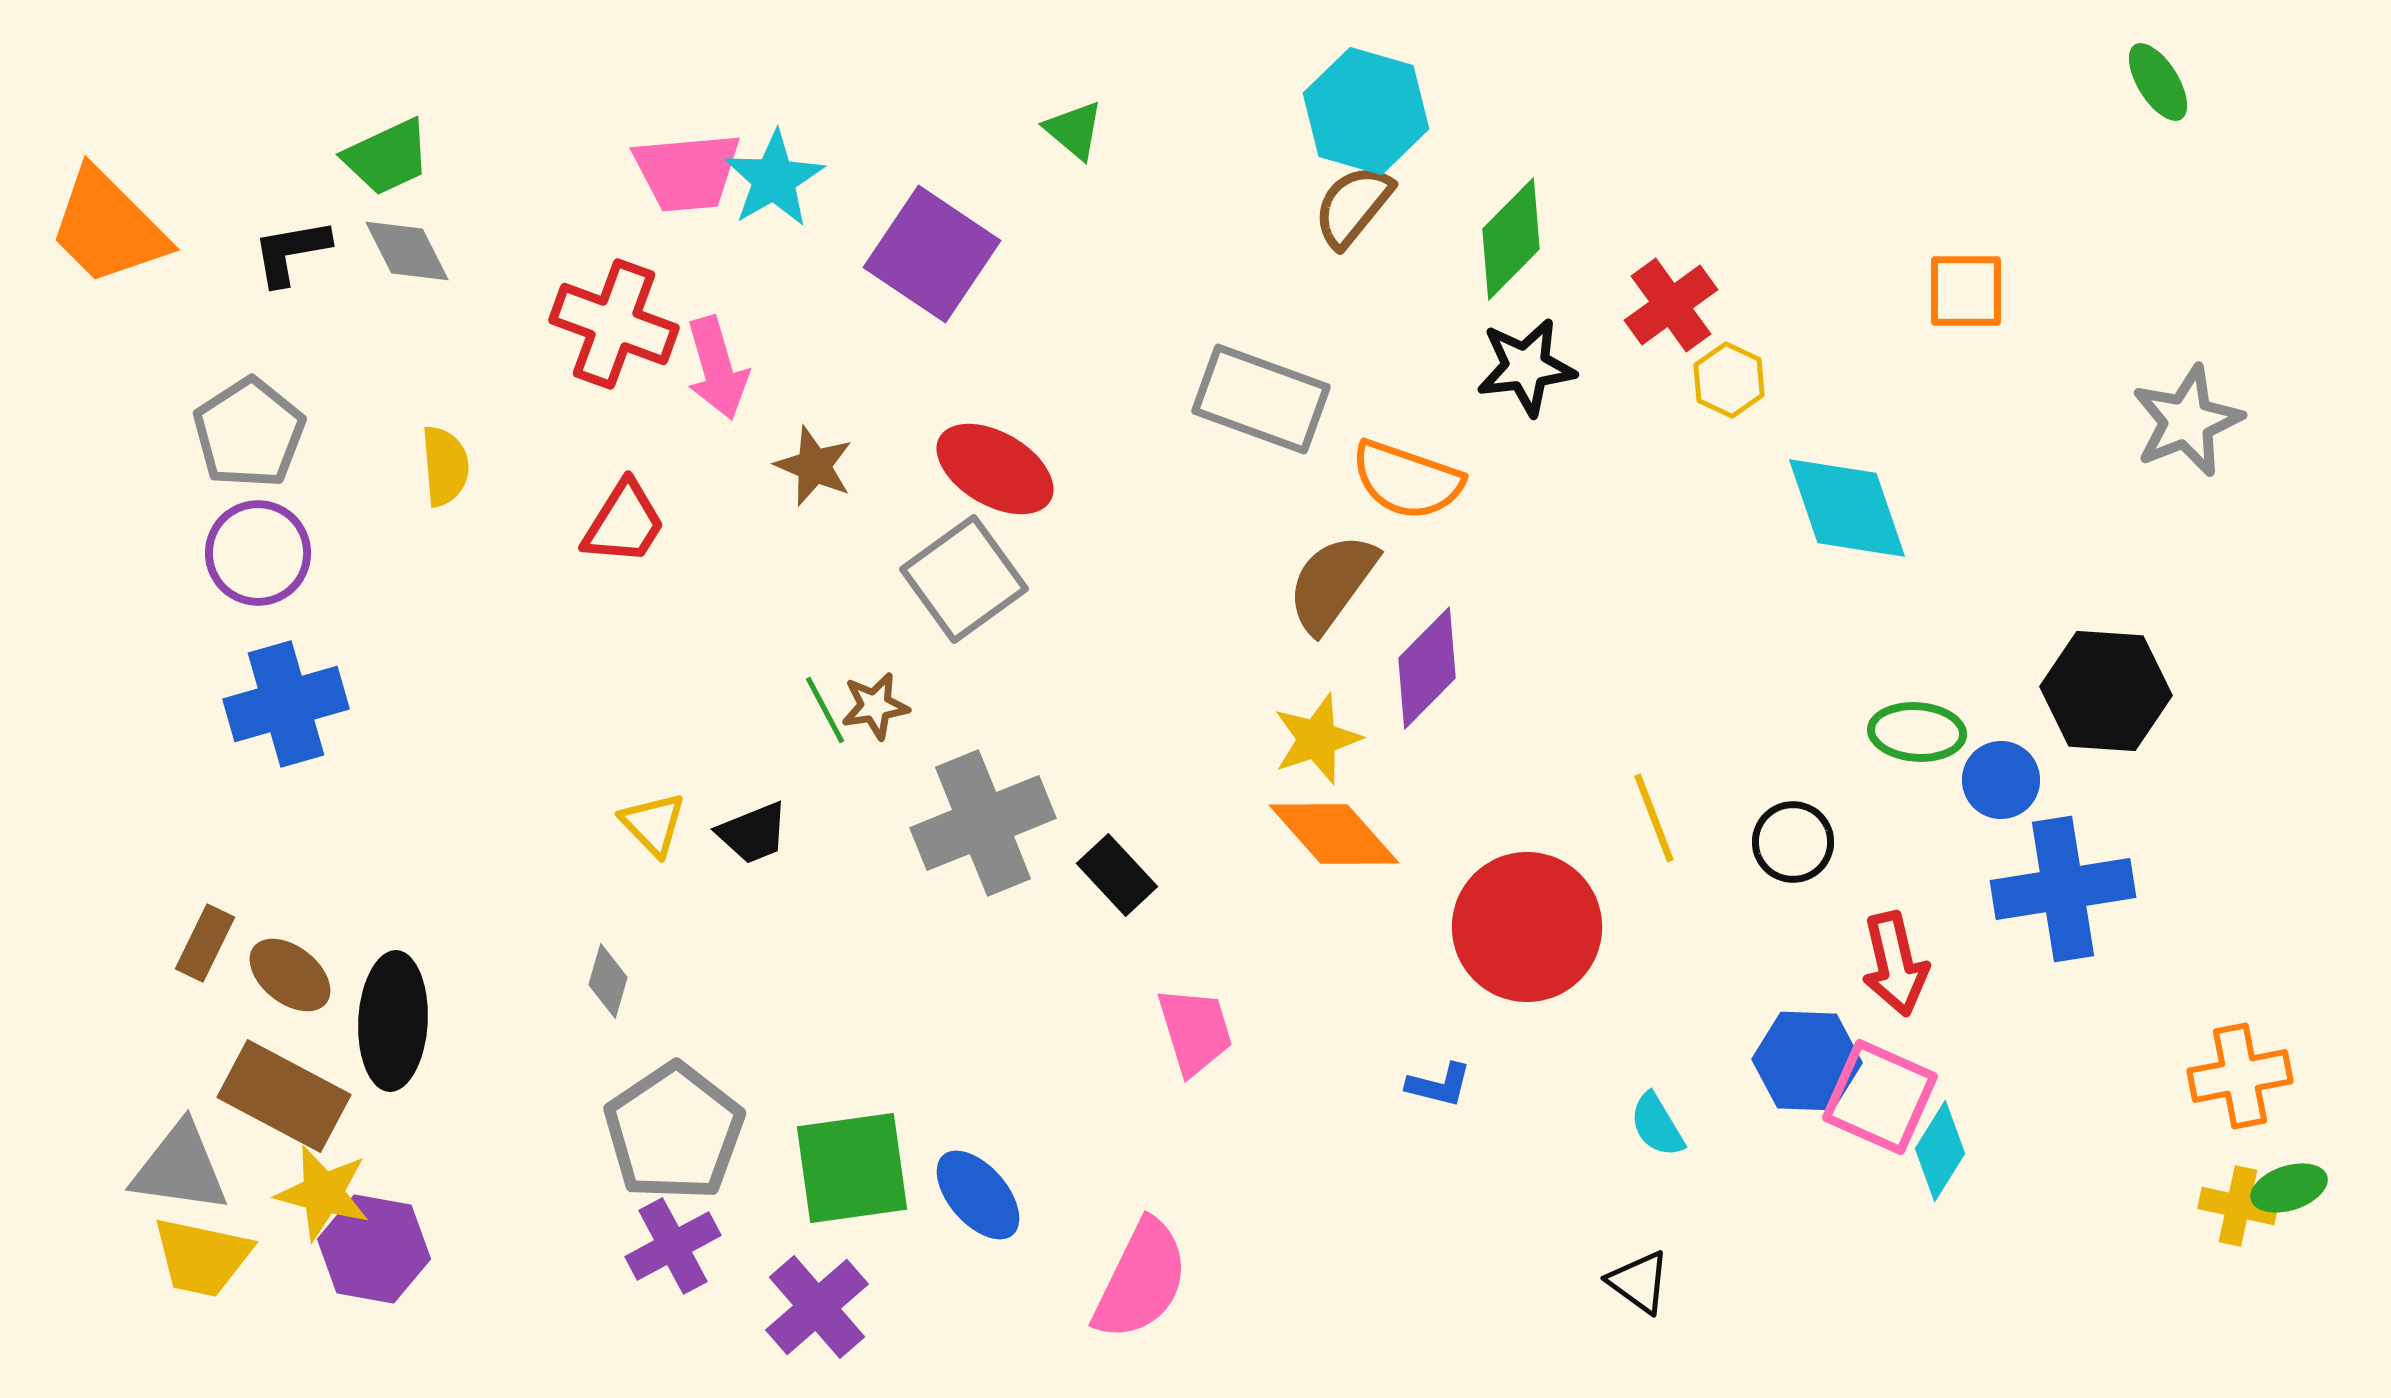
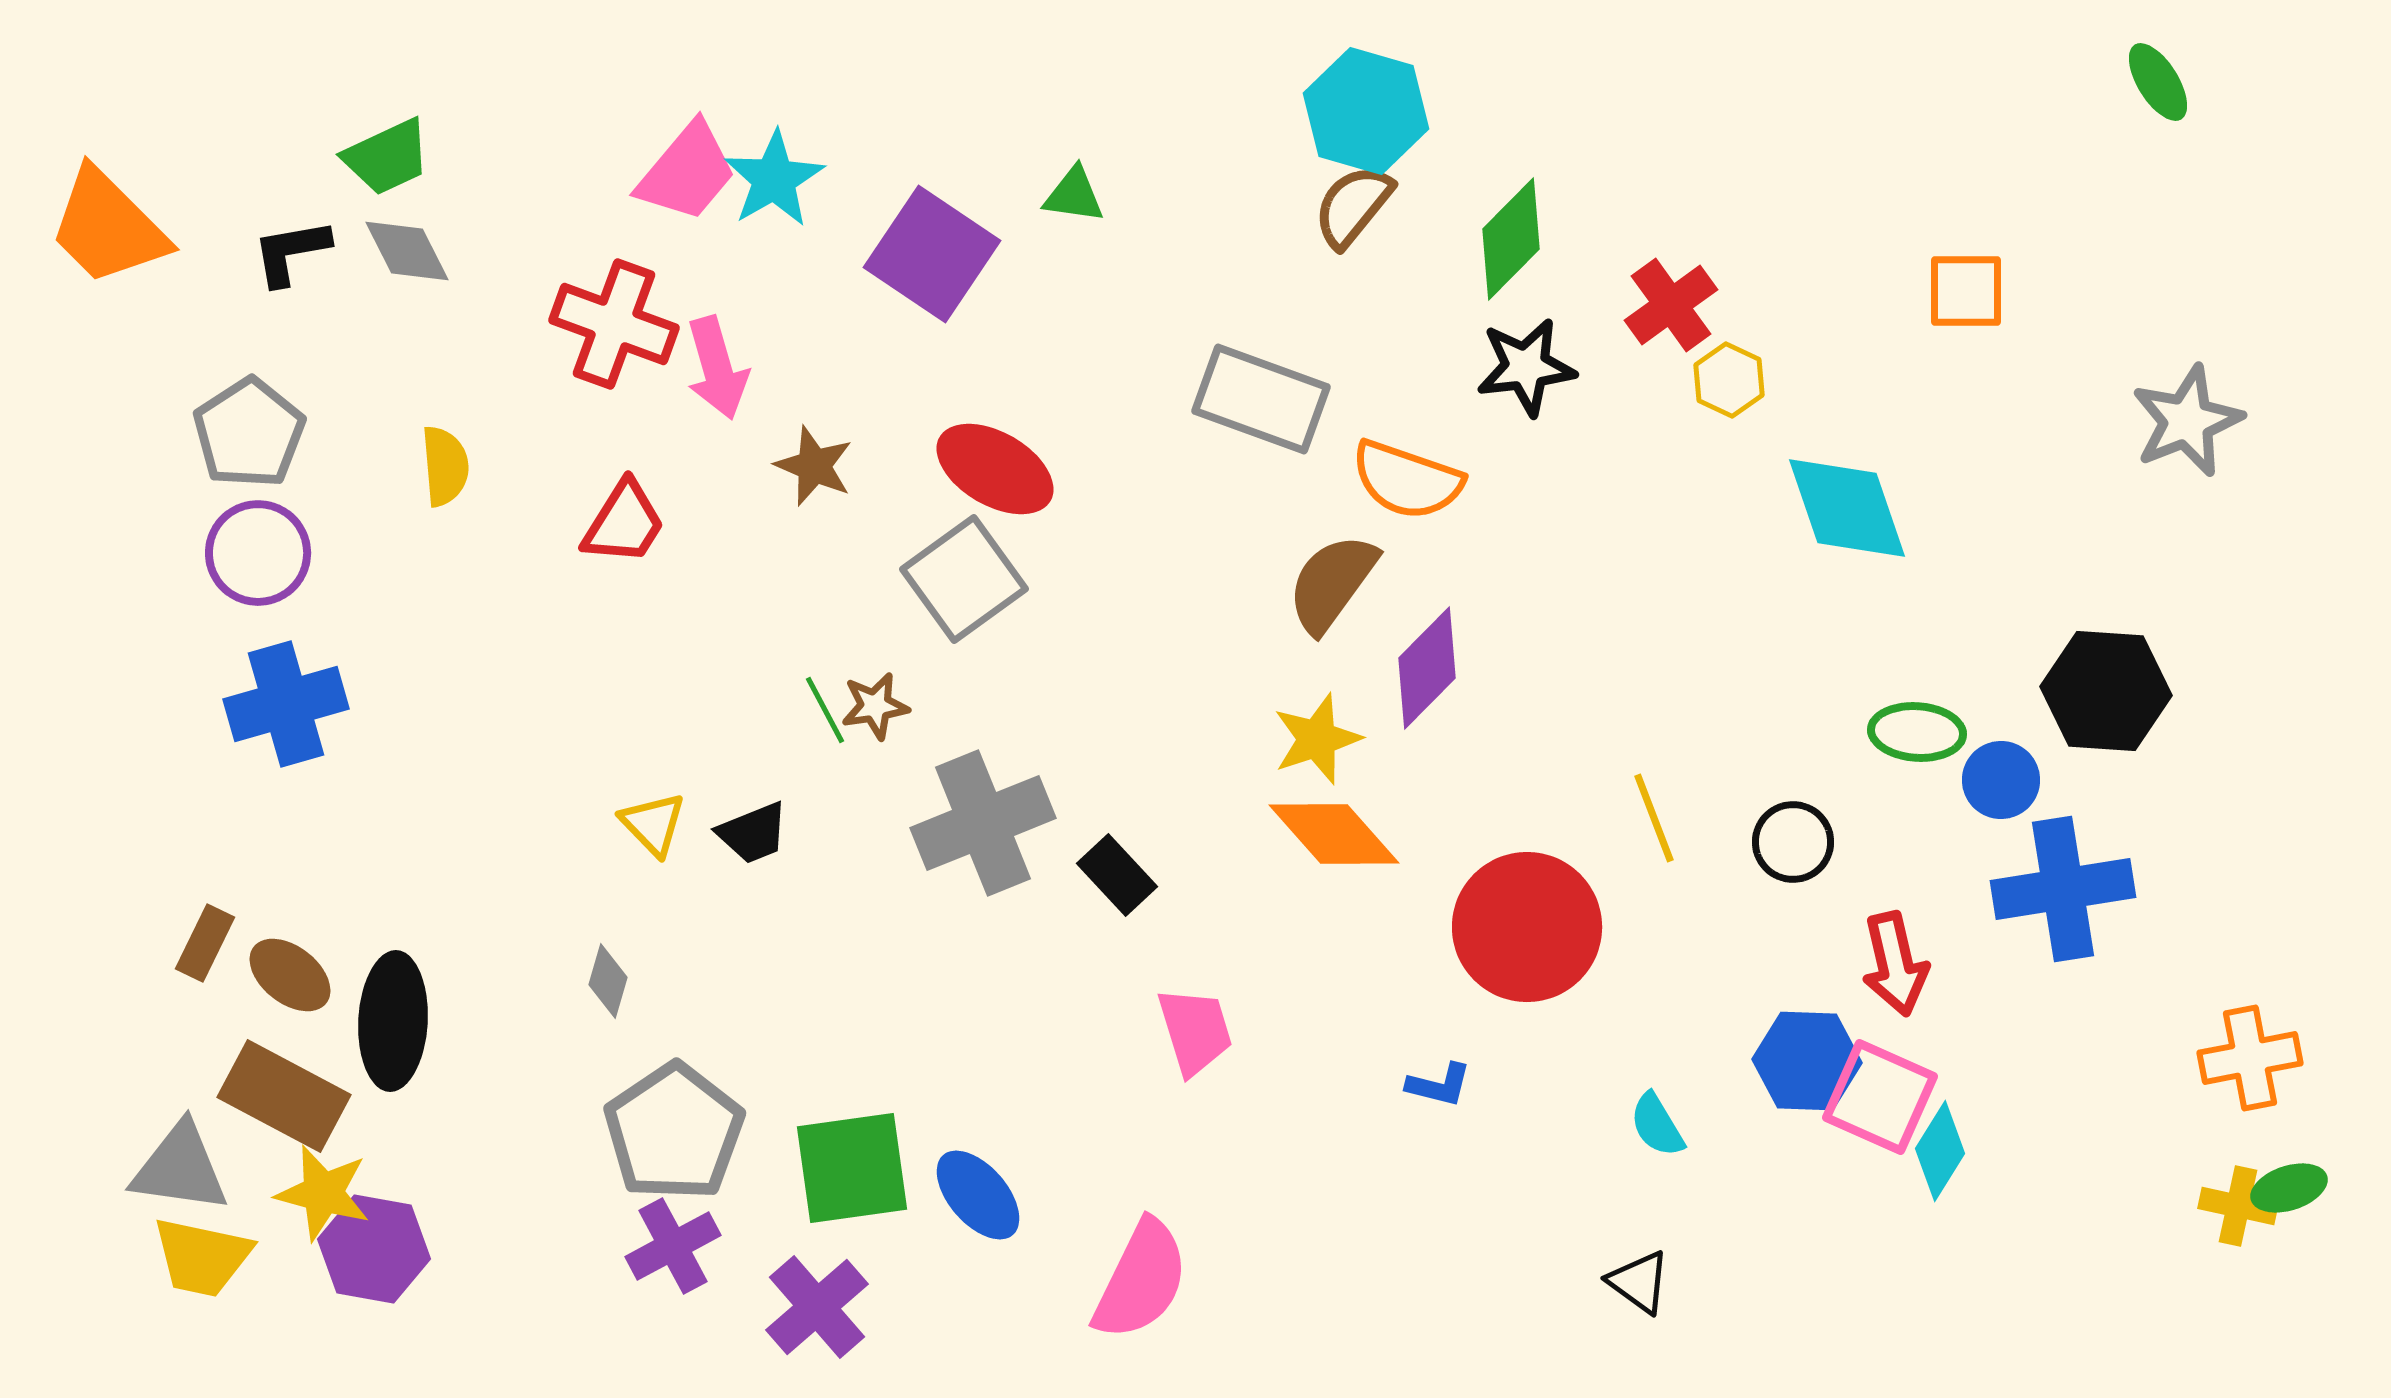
green triangle at (1074, 130): moved 65 px down; rotated 32 degrees counterclockwise
pink trapezoid at (687, 172): rotated 45 degrees counterclockwise
orange cross at (2240, 1076): moved 10 px right, 18 px up
